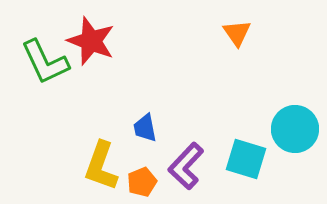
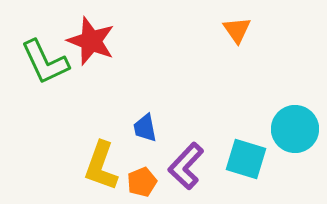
orange triangle: moved 3 px up
